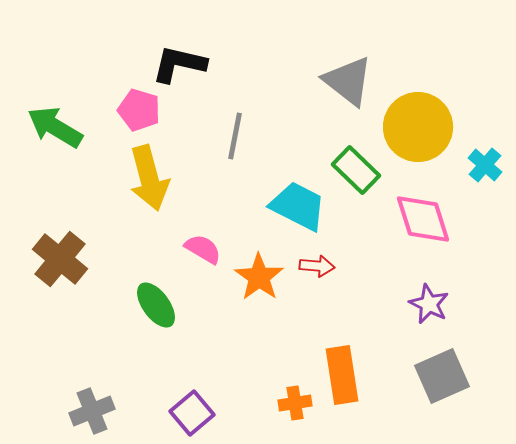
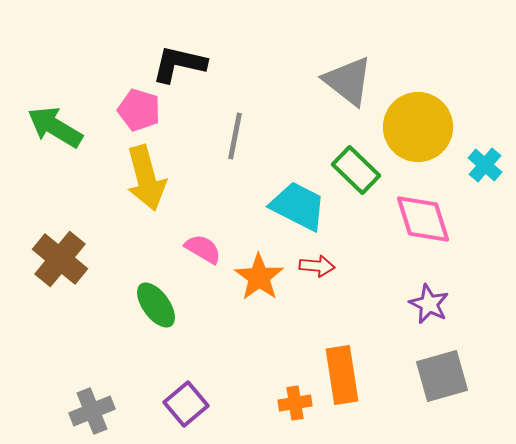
yellow arrow: moved 3 px left
gray square: rotated 8 degrees clockwise
purple square: moved 6 px left, 9 px up
